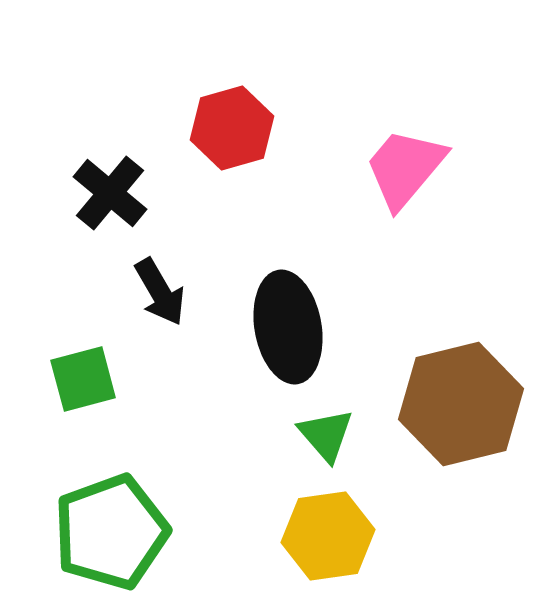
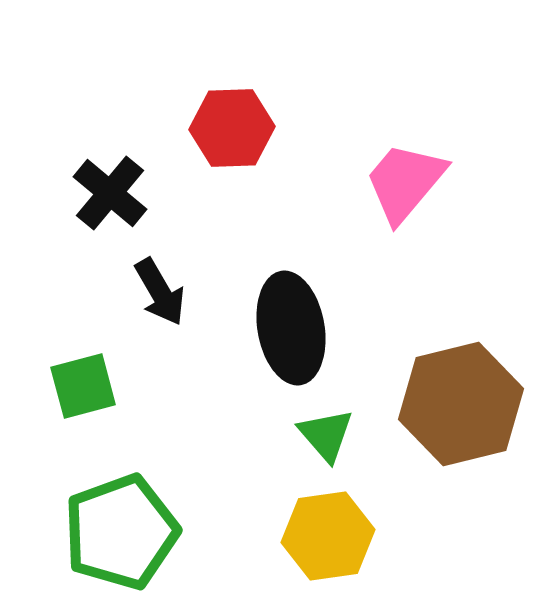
red hexagon: rotated 14 degrees clockwise
pink trapezoid: moved 14 px down
black ellipse: moved 3 px right, 1 px down
green square: moved 7 px down
green pentagon: moved 10 px right
